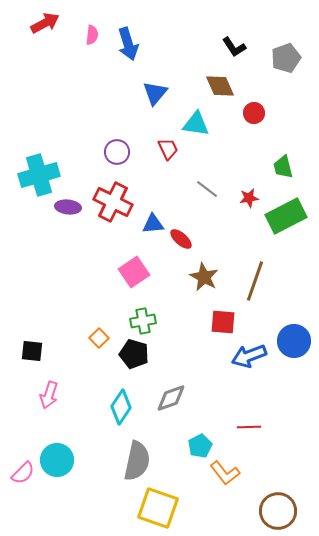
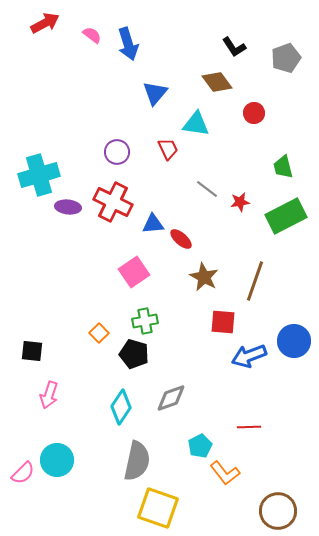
pink semicircle at (92, 35): rotated 60 degrees counterclockwise
brown diamond at (220, 86): moved 3 px left, 4 px up; rotated 12 degrees counterclockwise
red star at (249, 198): moved 9 px left, 4 px down
green cross at (143, 321): moved 2 px right
orange square at (99, 338): moved 5 px up
